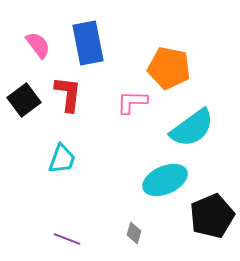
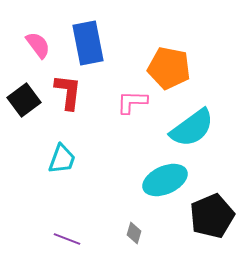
red L-shape: moved 2 px up
